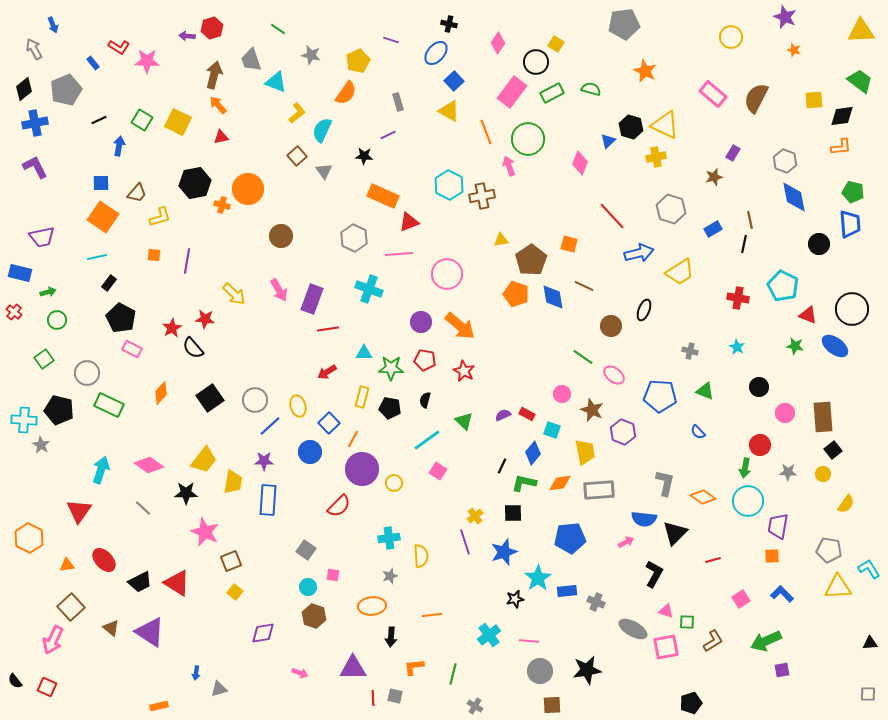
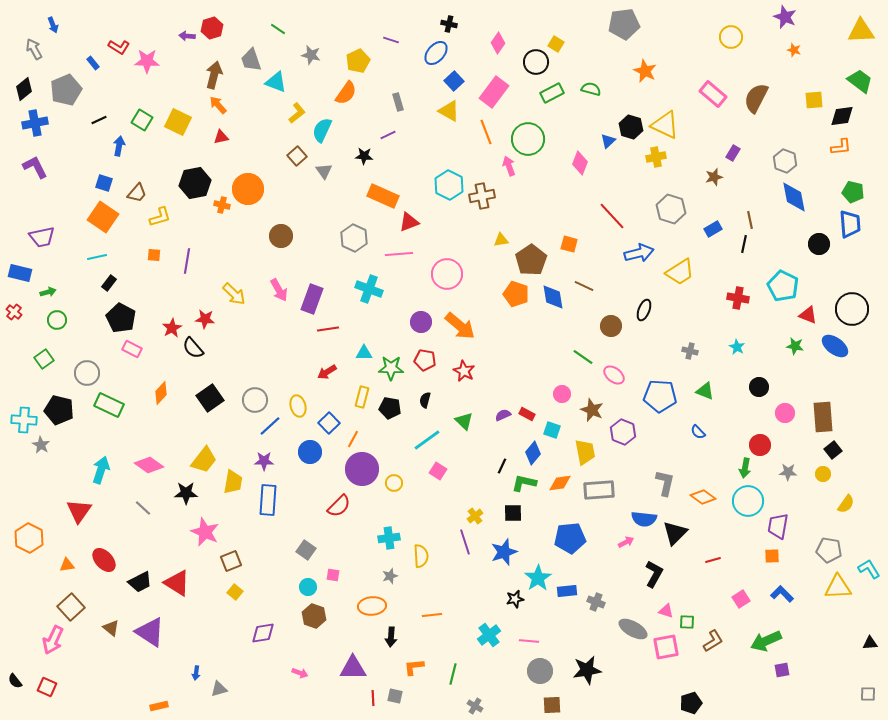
pink rectangle at (512, 92): moved 18 px left
blue square at (101, 183): moved 3 px right; rotated 18 degrees clockwise
